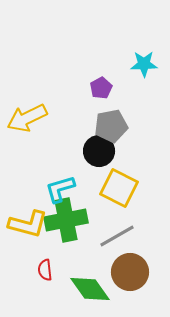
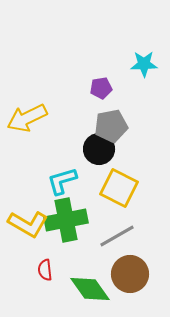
purple pentagon: rotated 20 degrees clockwise
black circle: moved 2 px up
cyan L-shape: moved 2 px right, 8 px up
yellow L-shape: rotated 15 degrees clockwise
brown circle: moved 2 px down
